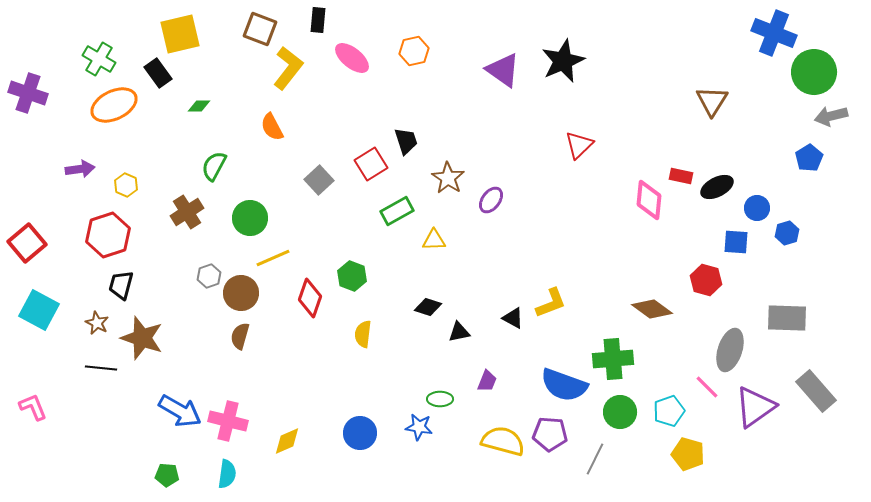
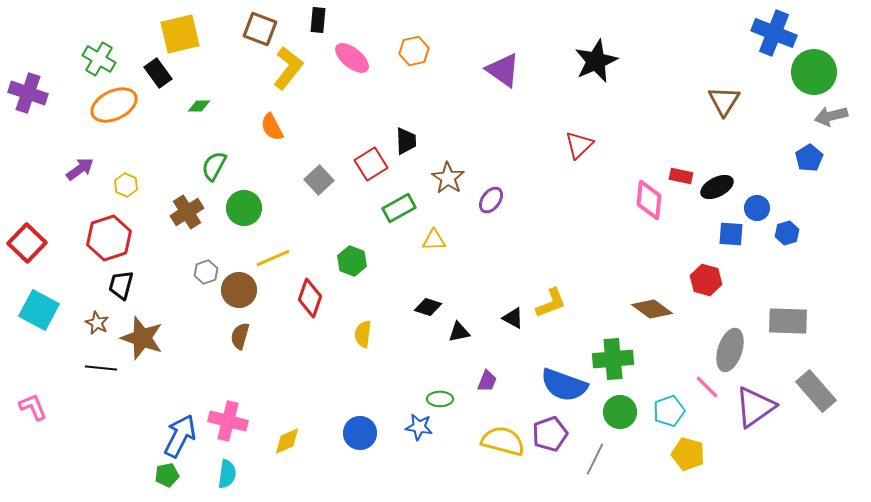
black star at (563, 61): moved 33 px right
brown triangle at (712, 101): moved 12 px right
black trapezoid at (406, 141): rotated 16 degrees clockwise
purple arrow at (80, 169): rotated 28 degrees counterclockwise
green rectangle at (397, 211): moved 2 px right, 3 px up
green circle at (250, 218): moved 6 px left, 10 px up
red hexagon at (108, 235): moved 1 px right, 3 px down
blue square at (736, 242): moved 5 px left, 8 px up
red square at (27, 243): rotated 6 degrees counterclockwise
gray hexagon at (209, 276): moved 3 px left, 4 px up
green hexagon at (352, 276): moved 15 px up
brown circle at (241, 293): moved 2 px left, 3 px up
gray rectangle at (787, 318): moved 1 px right, 3 px down
blue arrow at (180, 411): moved 25 px down; rotated 93 degrees counterclockwise
purple pentagon at (550, 434): rotated 24 degrees counterclockwise
green pentagon at (167, 475): rotated 15 degrees counterclockwise
